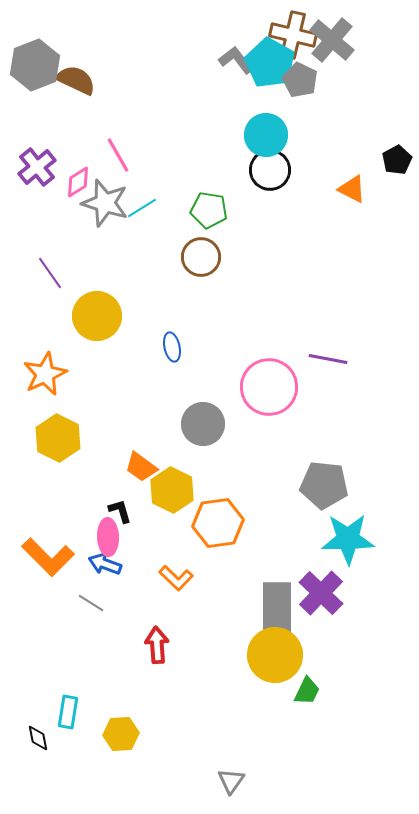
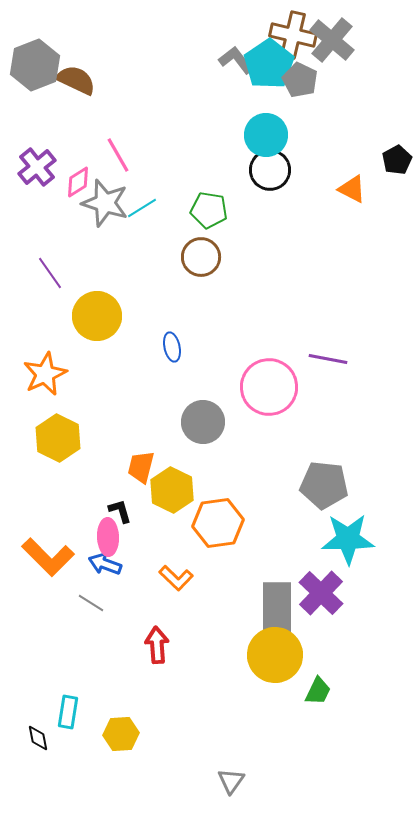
cyan pentagon at (270, 63): moved 1 px left, 1 px down; rotated 9 degrees clockwise
gray circle at (203, 424): moved 2 px up
orange trapezoid at (141, 467): rotated 68 degrees clockwise
green trapezoid at (307, 691): moved 11 px right
